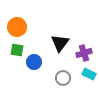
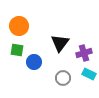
orange circle: moved 2 px right, 1 px up
